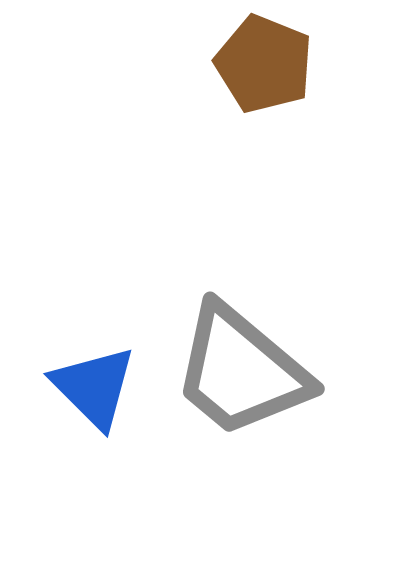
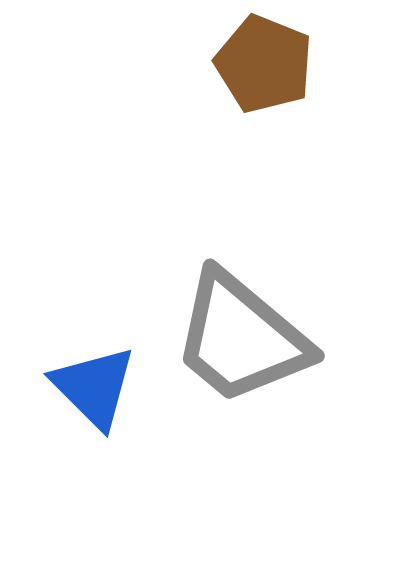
gray trapezoid: moved 33 px up
